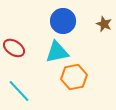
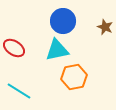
brown star: moved 1 px right, 3 px down
cyan triangle: moved 2 px up
cyan line: rotated 15 degrees counterclockwise
